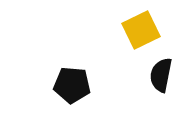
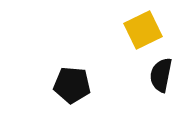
yellow square: moved 2 px right
